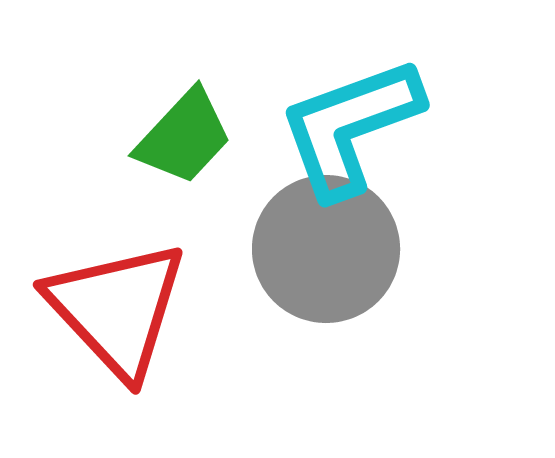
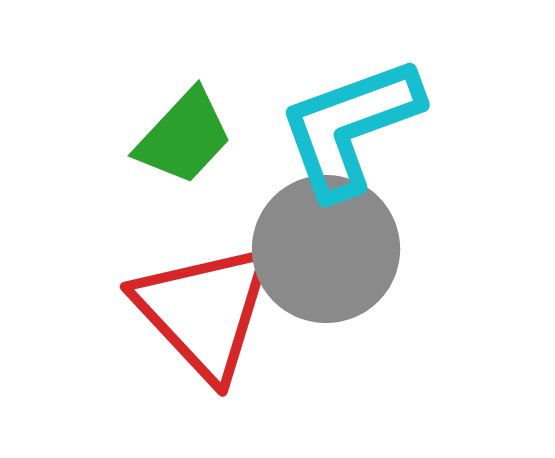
red triangle: moved 87 px right, 2 px down
